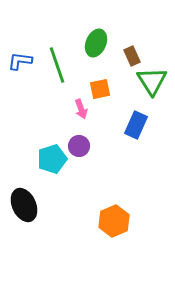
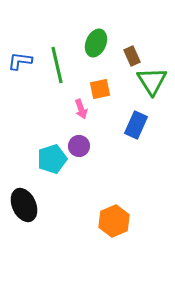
green line: rotated 6 degrees clockwise
